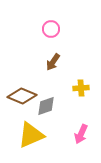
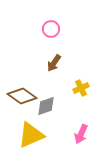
brown arrow: moved 1 px right, 1 px down
yellow cross: rotated 21 degrees counterclockwise
brown diamond: rotated 12 degrees clockwise
